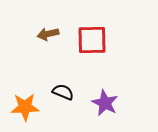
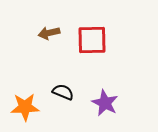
brown arrow: moved 1 px right, 1 px up
